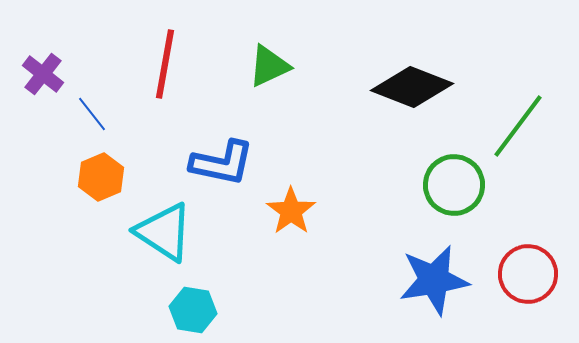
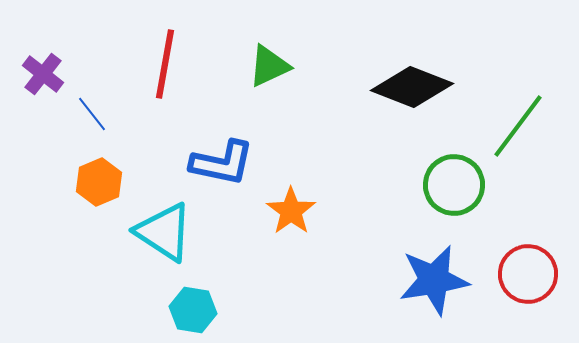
orange hexagon: moved 2 px left, 5 px down
